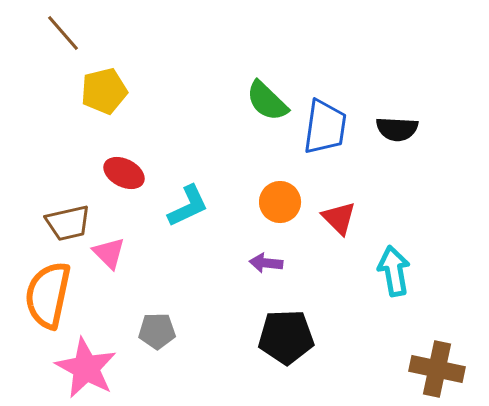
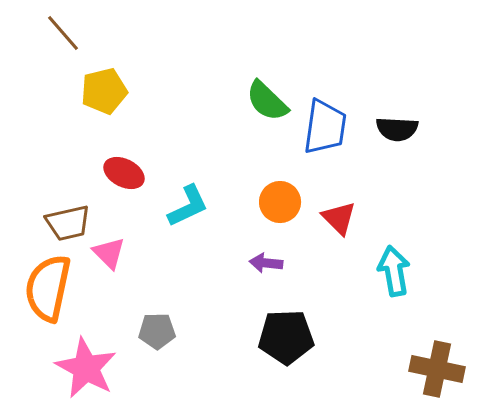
orange semicircle: moved 7 px up
